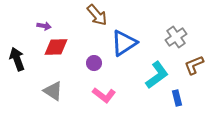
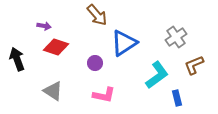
red diamond: rotated 20 degrees clockwise
purple circle: moved 1 px right
pink L-shape: rotated 25 degrees counterclockwise
